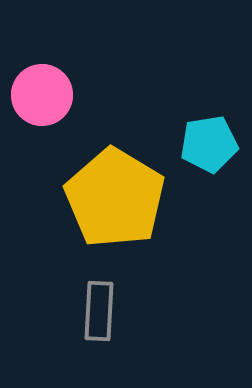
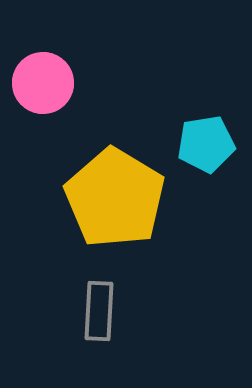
pink circle: moved 1 px right, 12 px up
cyan pentagon: moved 3 px left
